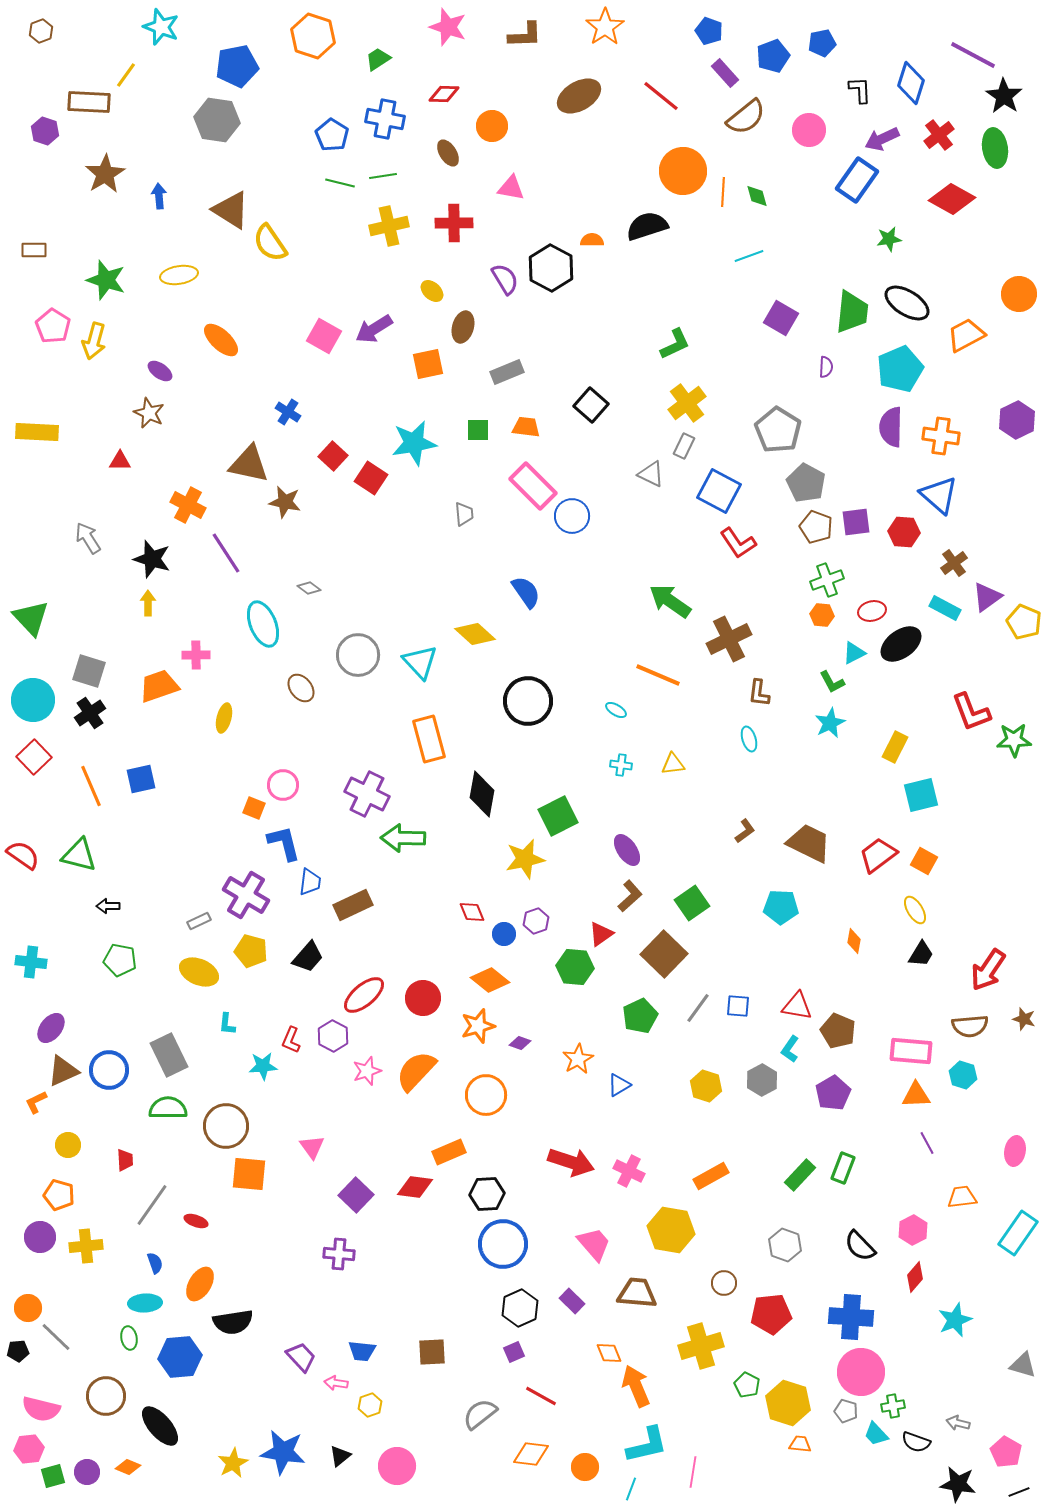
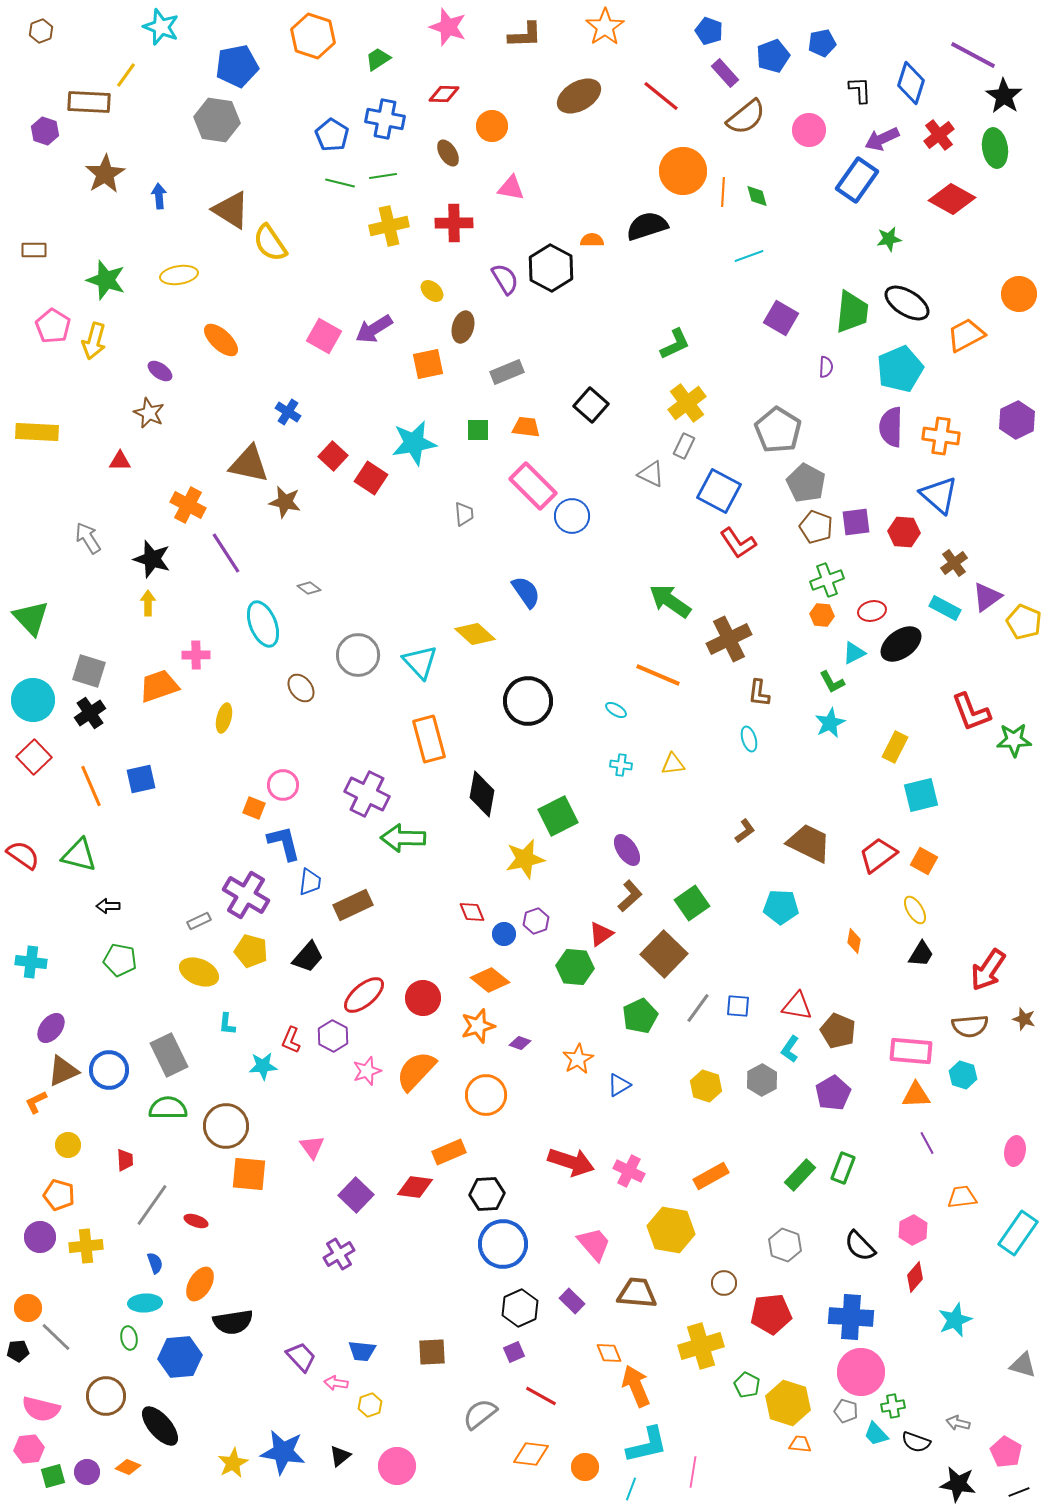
purple cross at (339, 1254): rotated 36 degrees counterclockwise
